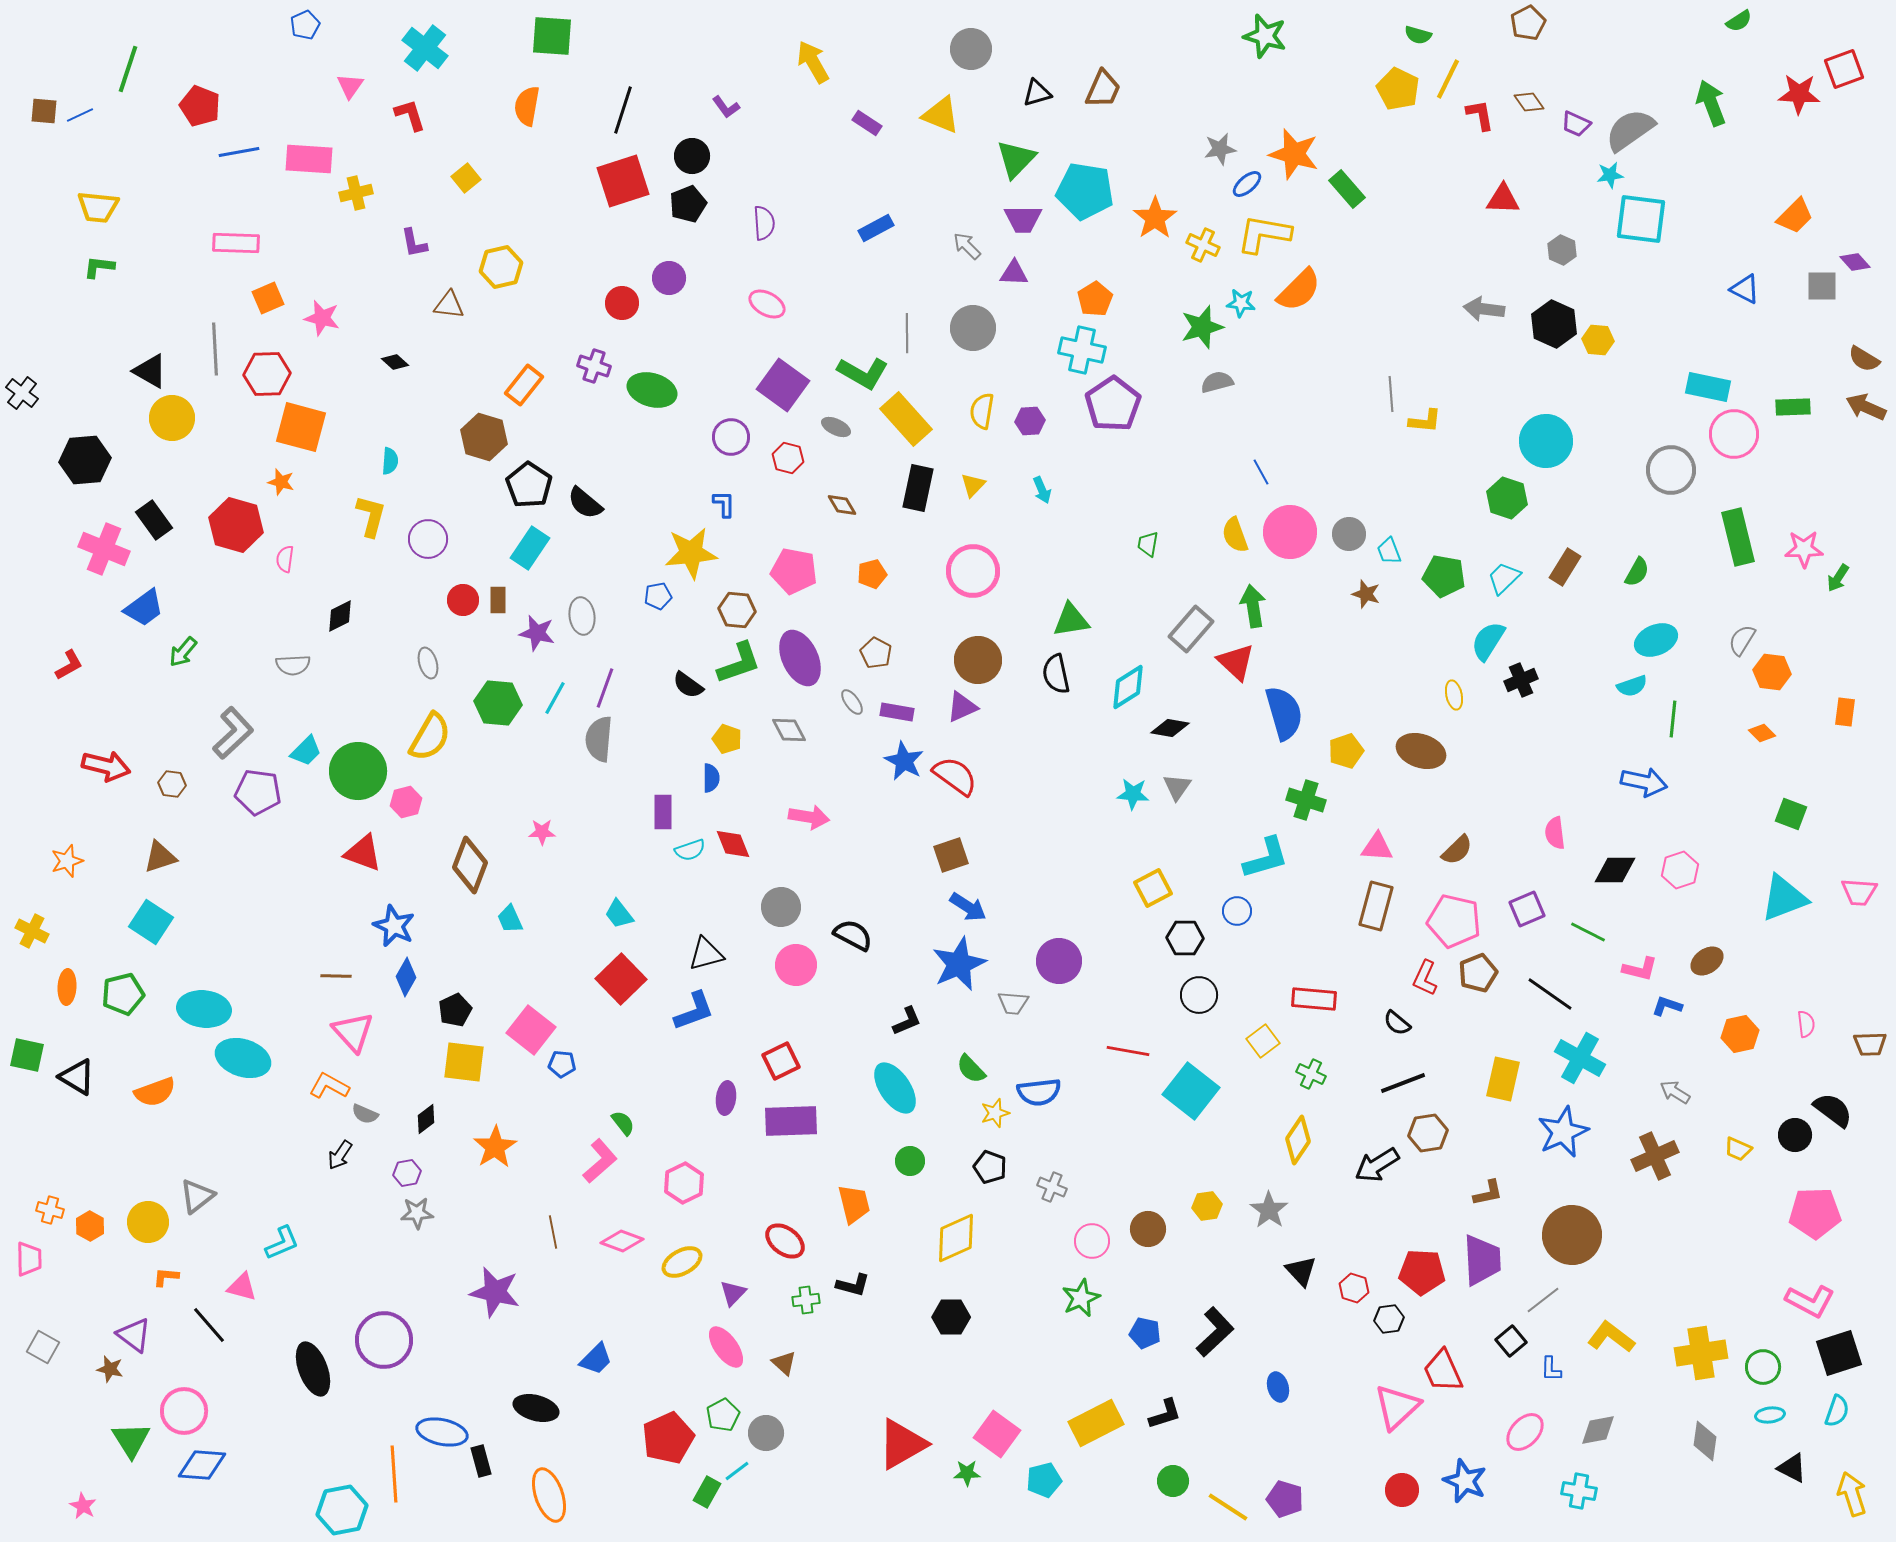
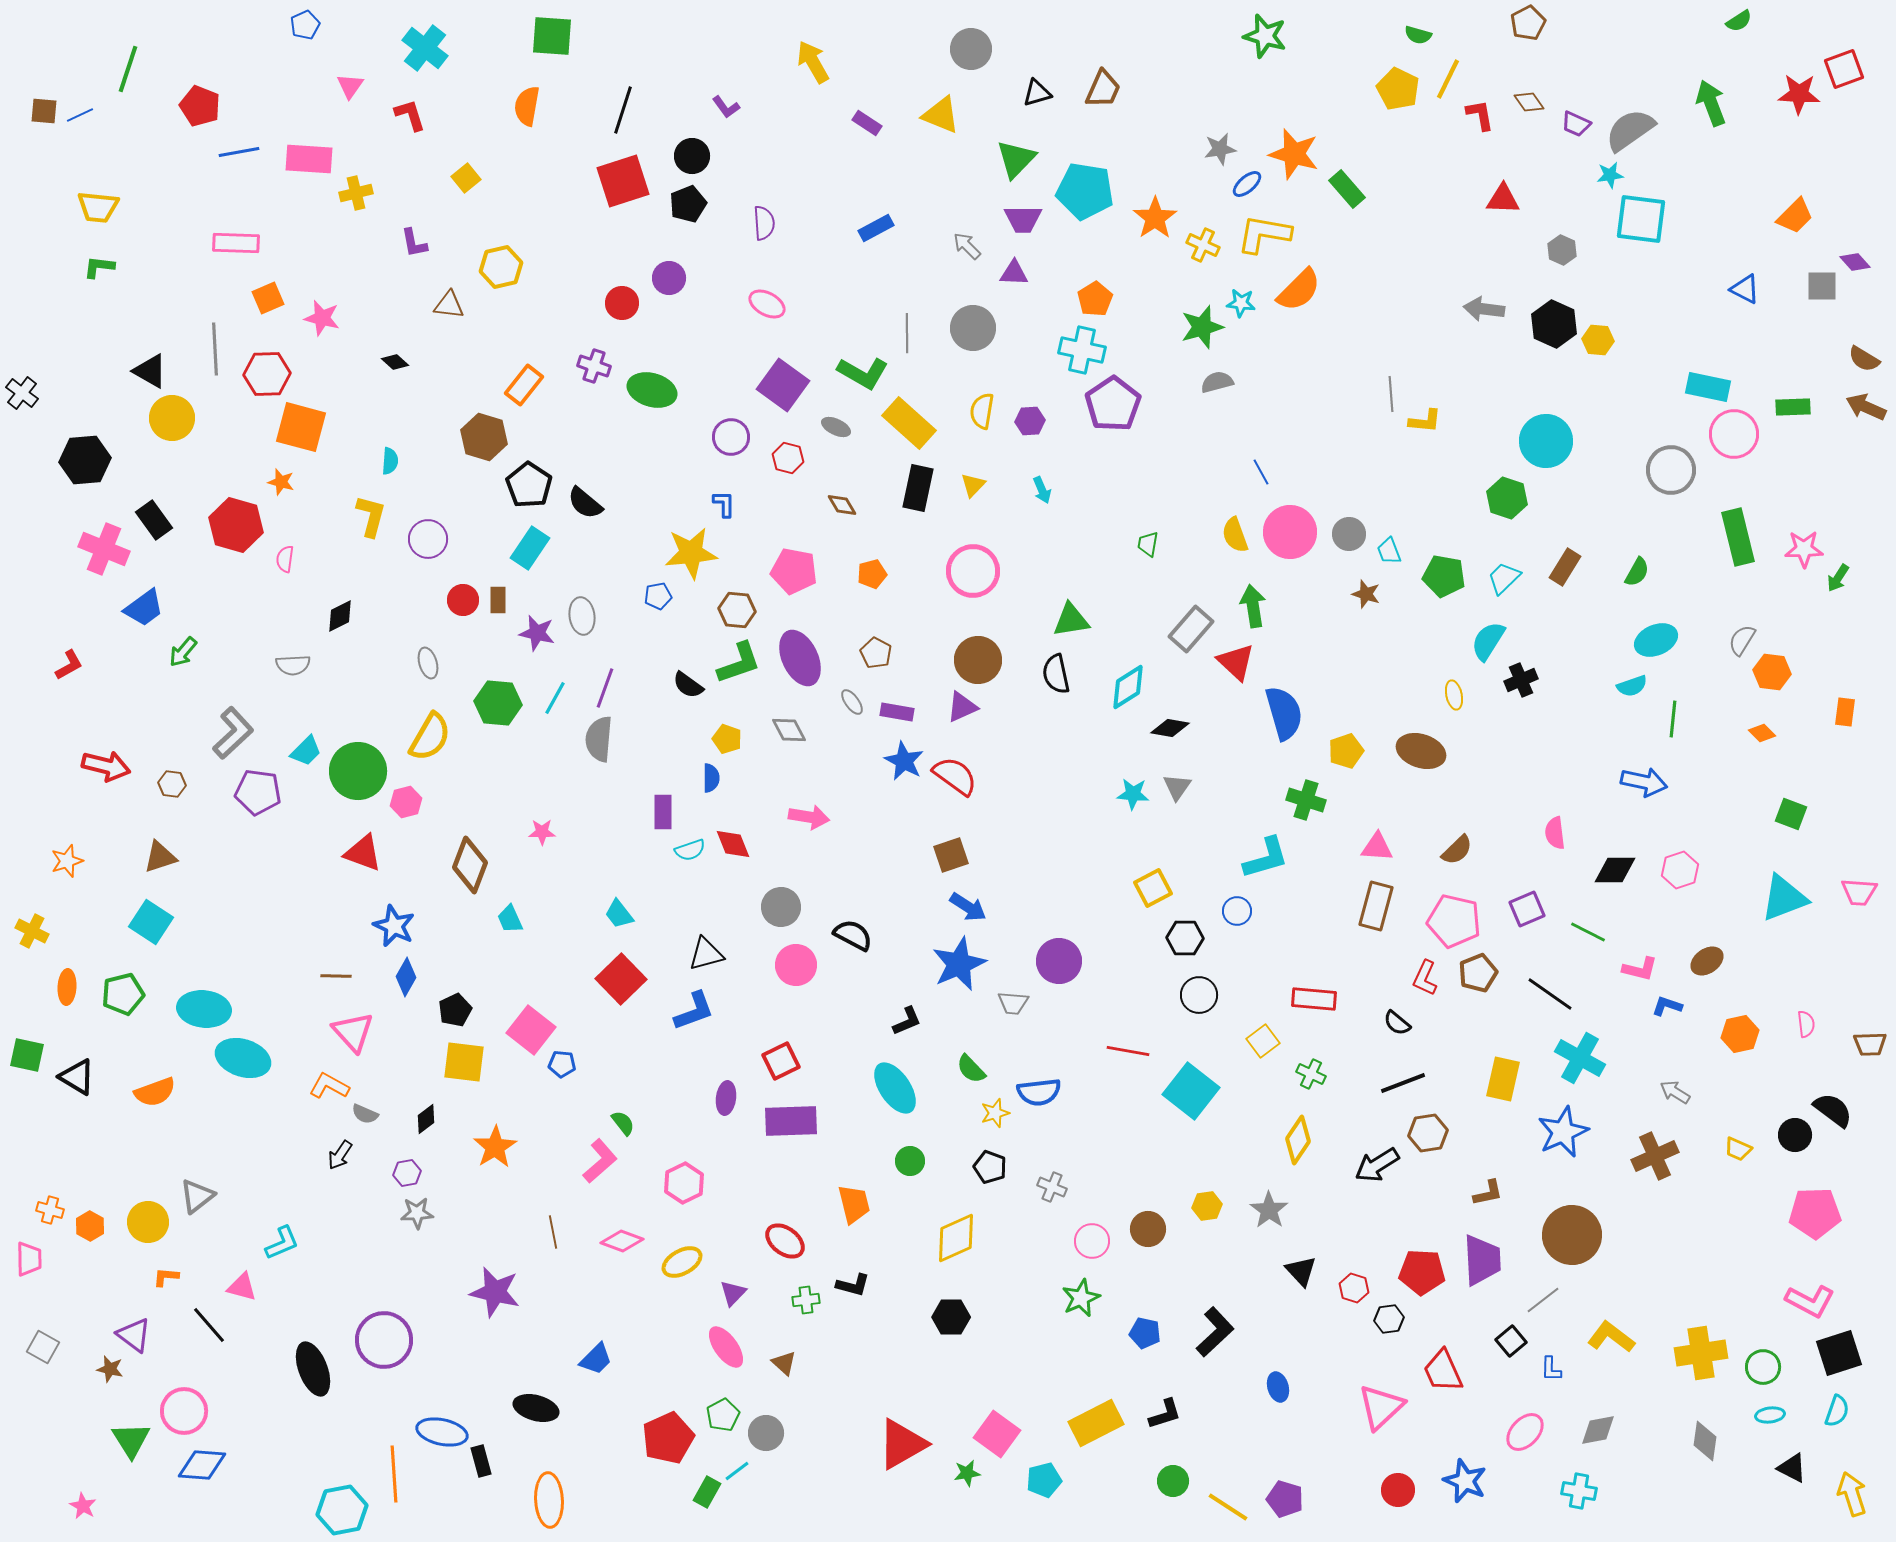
yellow rectangle at (906, 419): moved 3 px right, 4 px down; rotated 6 degrees counterclockwise
pink triangle at (1397, 1407): moved 16 px left
green star at (967, 1473): rotated 8 degrees counterclockwise
red circle at (1402, 1490): moved 4 px left
orange ellipse at (549, 1495): moved 5 px down; rotated 16 degrees clockwise
